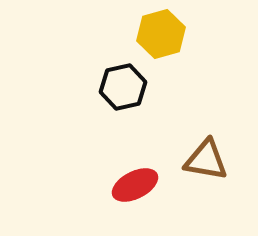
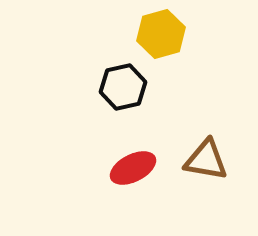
red ellipse: moved 2 px left, 17 px up
